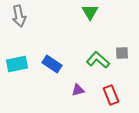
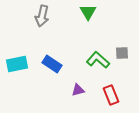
green triangle: moved 2 px left
gray arrow: moved 23 px right; rotated 25 degrees clockwise
